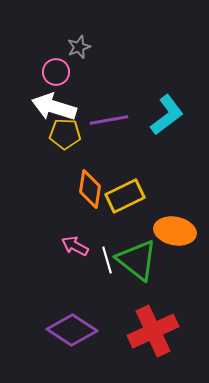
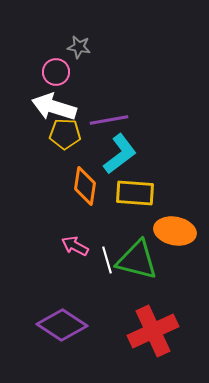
gray star: rotated 30 degrees clockwise
cyan L-shape: moved 47 px left, 39 px down
orange diamond: moved 5 px left, 3 px up
yellow rectangle: moved 10 px right, 3 px up; rotated 30 degrees clockwise
green triangle: rotated 24 degrees counterclockwise
purple diamond: moved 10 px left, 5 px up
